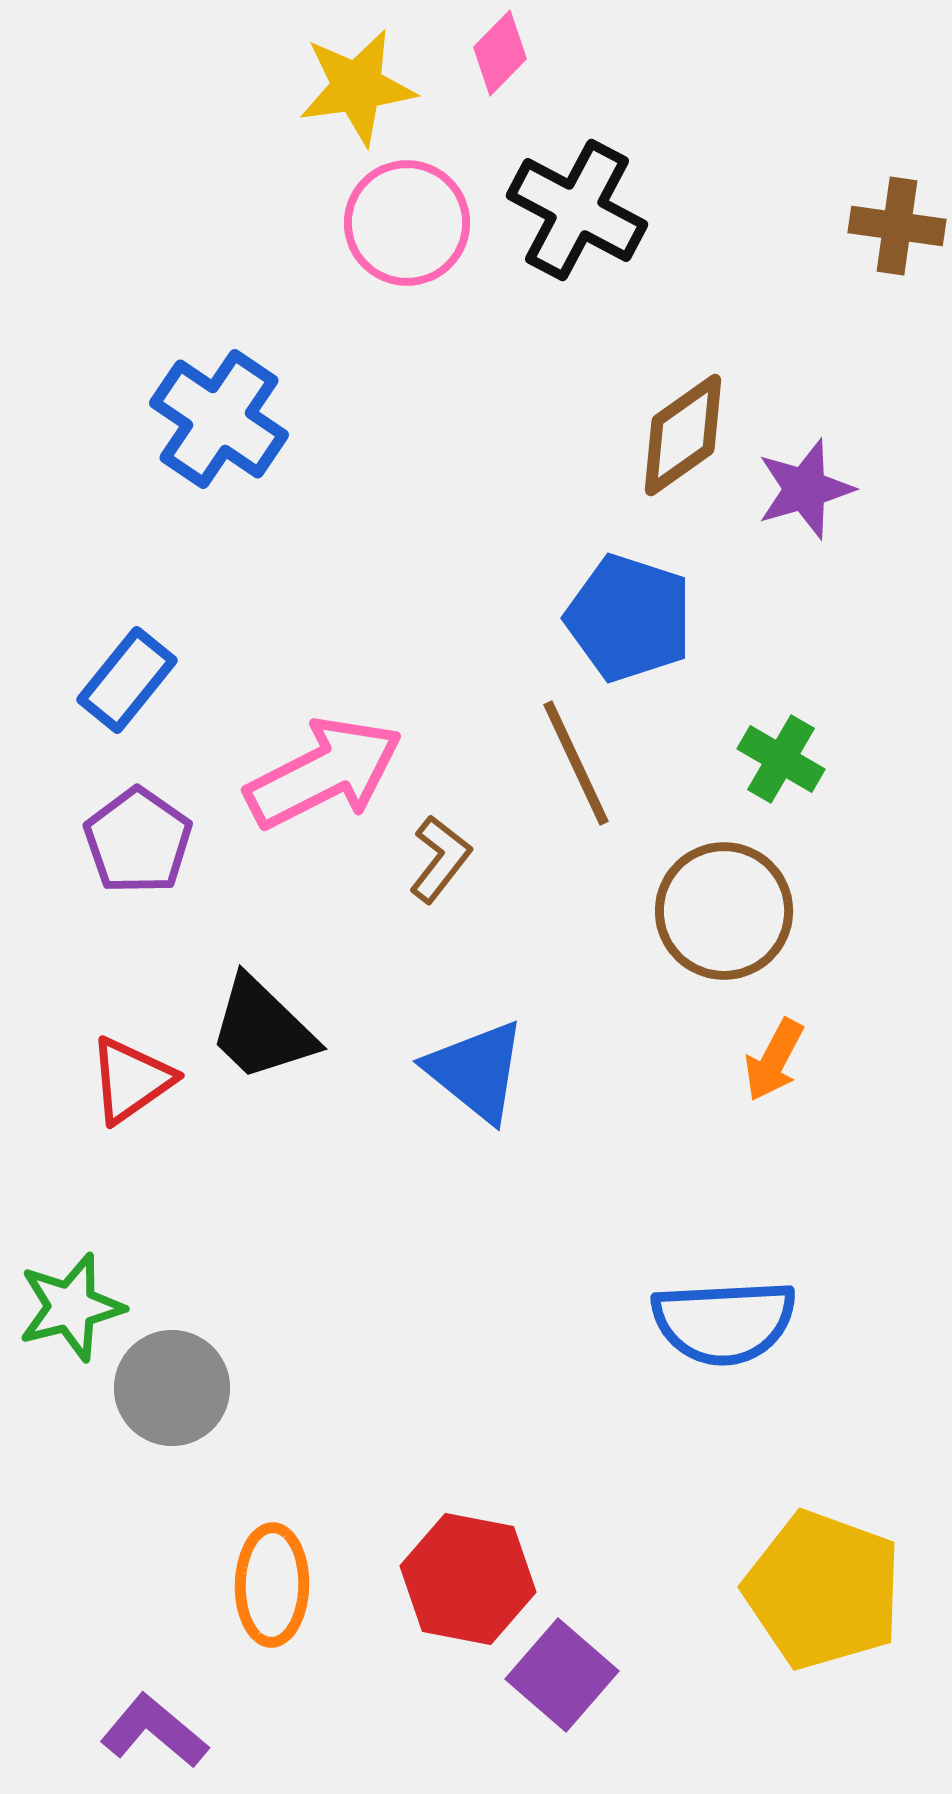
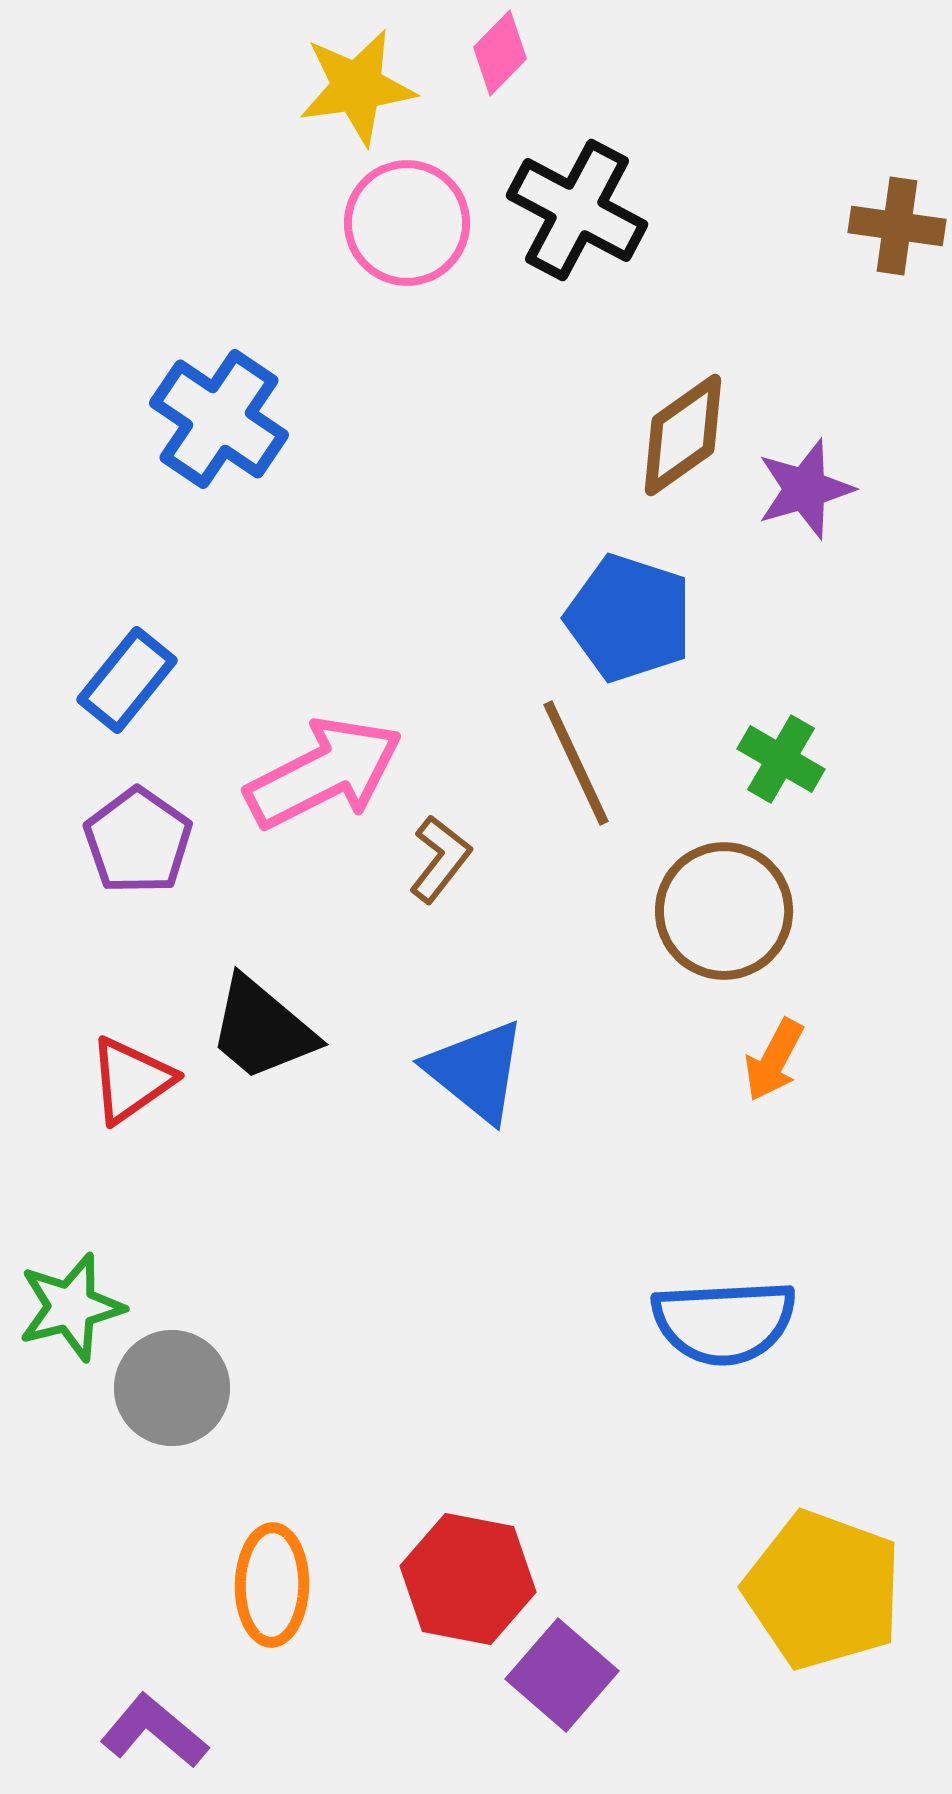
black trapezoid: rotated 4 degrees counterclockwise
